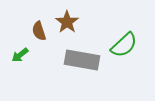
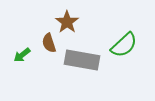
brown semicircle: moved 10 px right, 12 px down
green arrow: moved 2 px right
